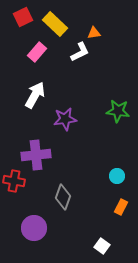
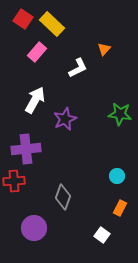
red square: moved 2 px down; rotated 30 degrees counterclockwise
yellow rectangle: moved 3 px left
orange triangle: moved 10 px right, 16 px down; rotated 40 degrees counterclockwise
white L-shape: moved 2 px left, 16 px down
white arrow: moved 5 px down
green star: moved 2 px right, 3 px down
purple star: rotated 15 degrees counterclockwise
purple cross: moved 10 px left, 6 px up
red cross: rotated 15 degrees counterclockwise
orange rectangle: moved 1 px left, 1 px down
white square: moved 11 px up
